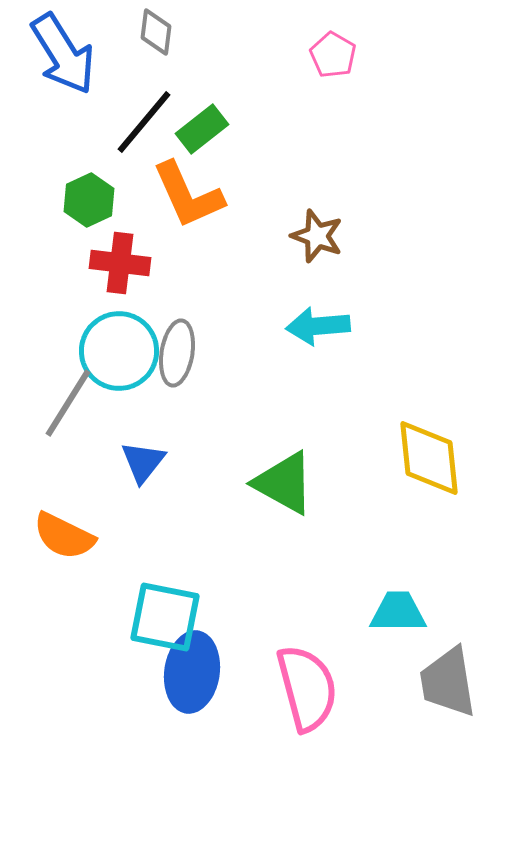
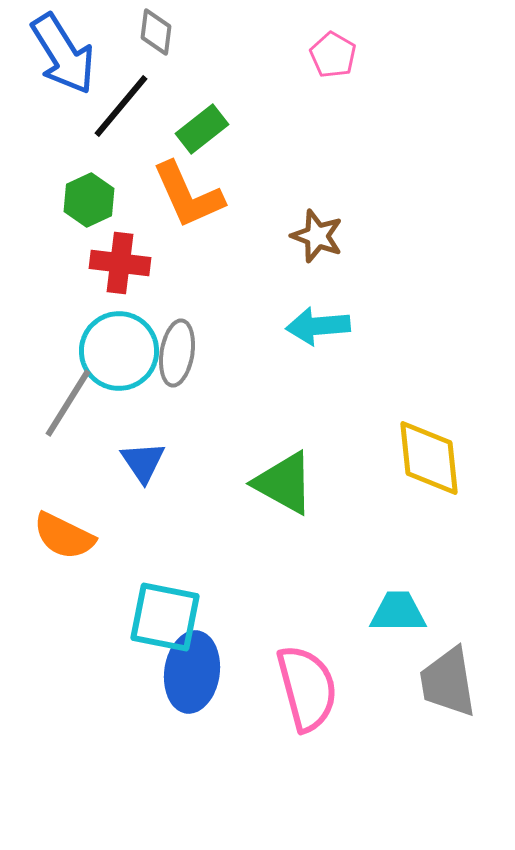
black line: moved 23 px left, 16 px up
blue triangle: rotated 12 degrees counterclockwise
